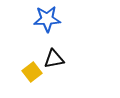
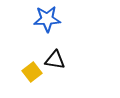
black triangle: moved 1 px right, 1 px down; rotated 20 degrees clockwise
